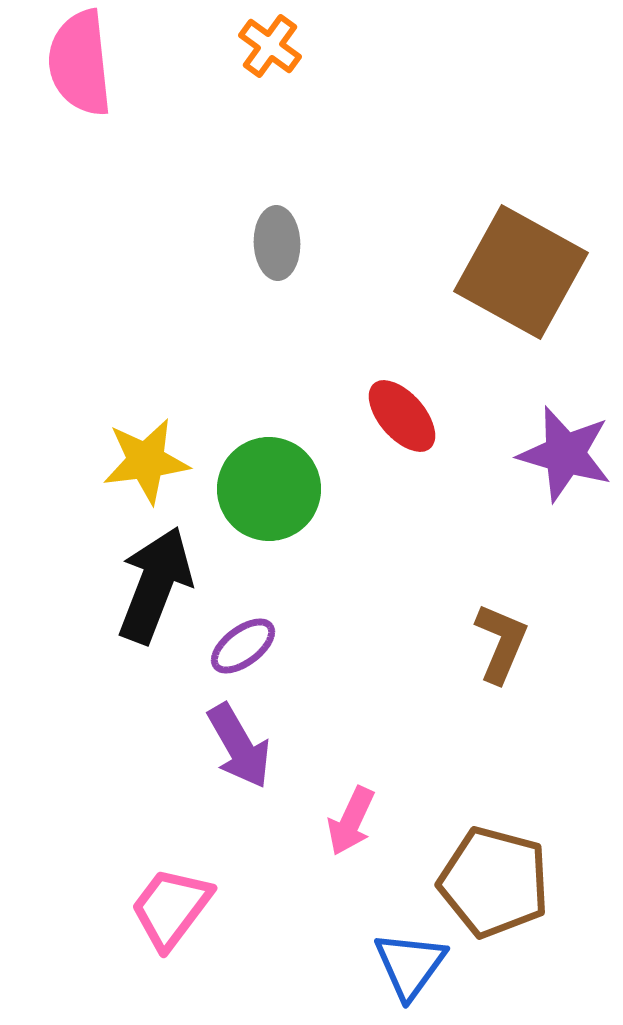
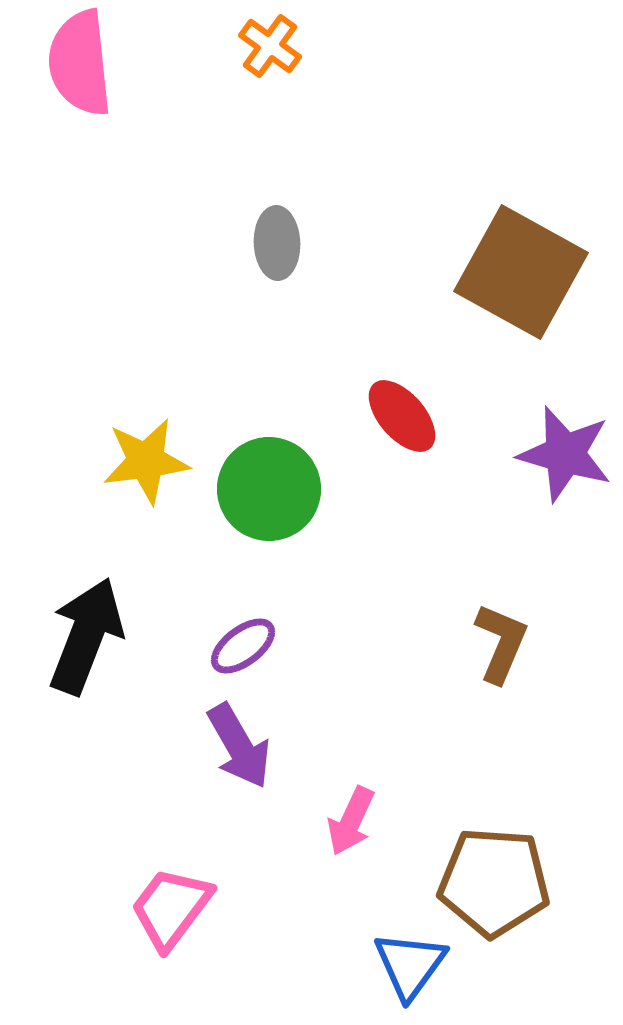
black arrow: moved 69 px left, 51 px down
brown pentagon: rotated 11 degrees counterclockwise
